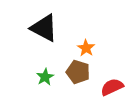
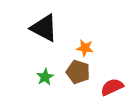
orange star: moved 1 px left; rotated 24 degrees counterclockwise
